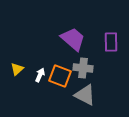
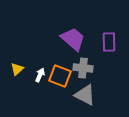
purple rectangle: moved 2 px left
